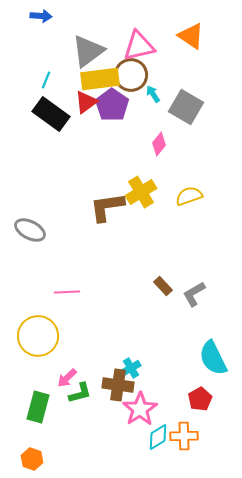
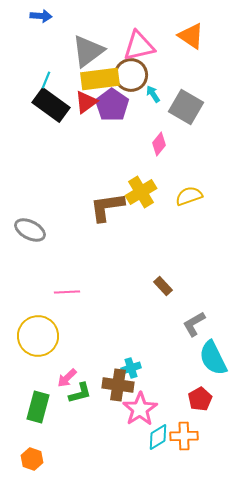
black rectangle: moved 9 px up
gray L-shape: moved 30 px down
cyan cross: rotated 12 degrees clockwise
